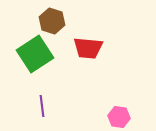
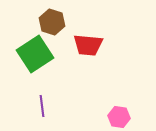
brown hexagon: moved 1 px down
red trapezoid: moved 3 px up
